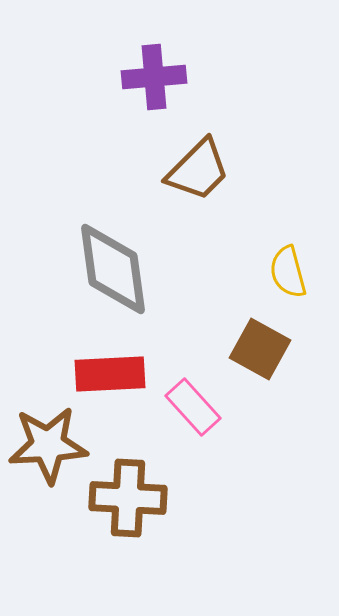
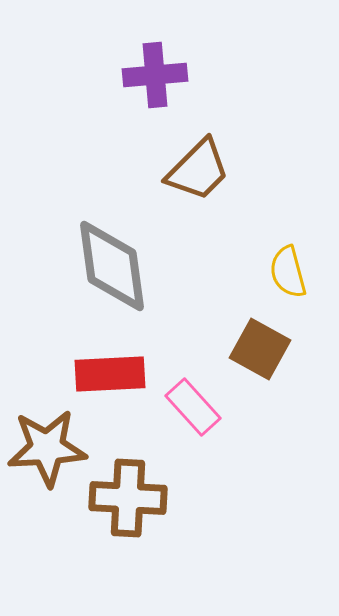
purple cross: moved 1 px right, 2 px up
gray diamond: moved 1 px left, 3 px up
brown star: moved 1 px left, 3 px down
